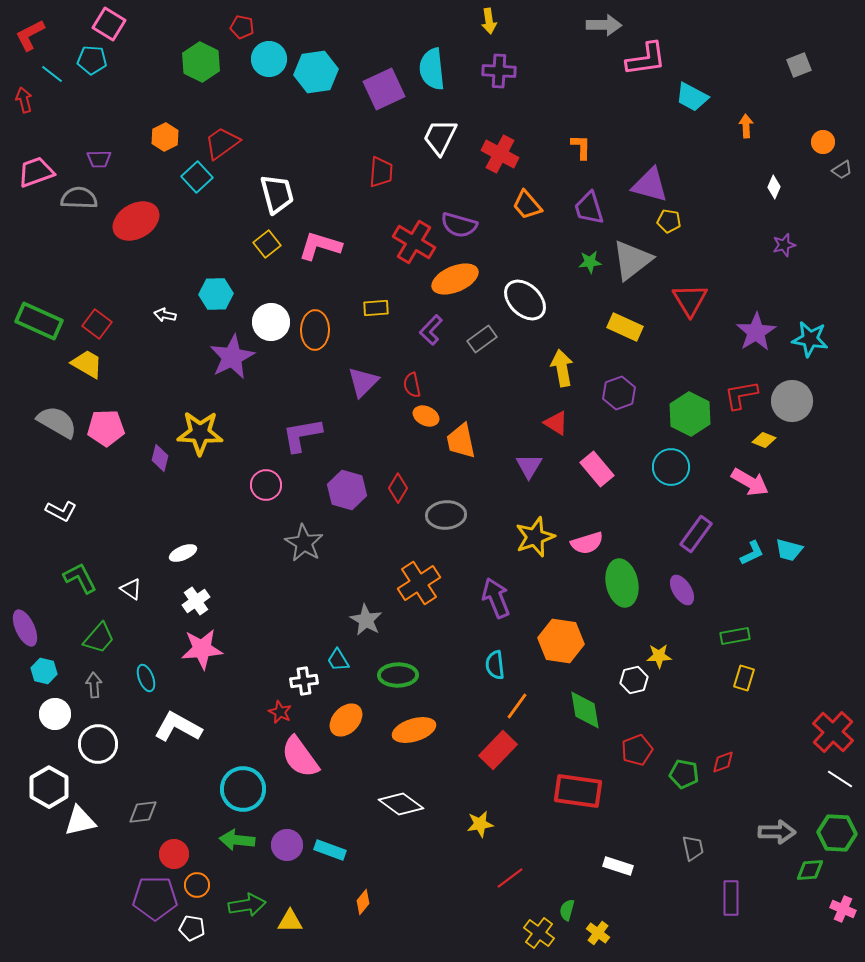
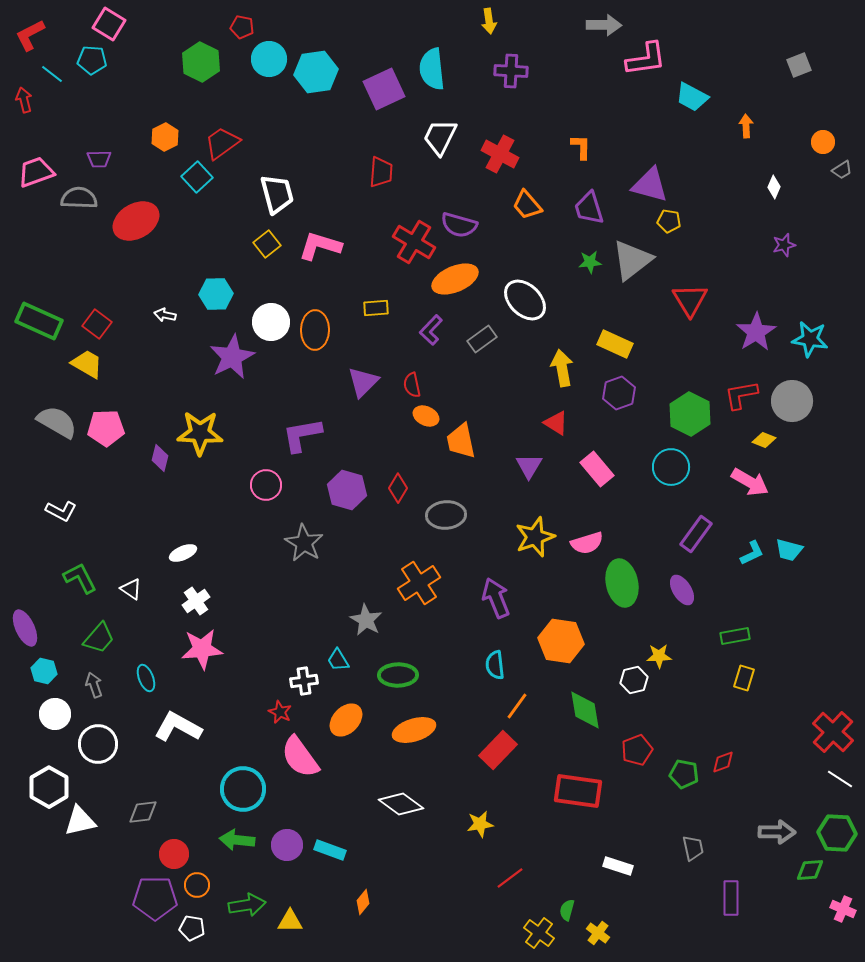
purple cross at (499, 71): moved 12 px right
yellow rectangle at (625, 327): moved 10 px left, 17 px down
gray arrow at (94, 685): rotated 15 degrees counterclockwise
